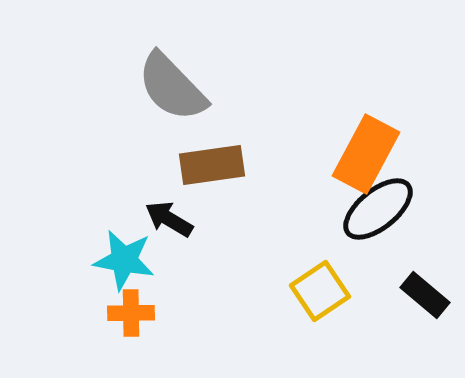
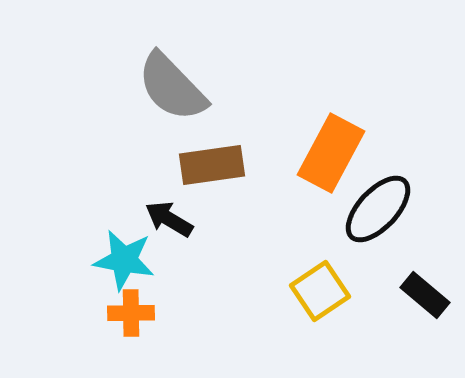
orange rectangle: moved 35 px left, 1 px up
black ellipse: rotated 8 degrees counterclockwise
